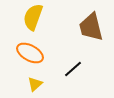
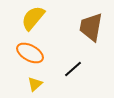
yellow semicircle: moved 1 px down; rotated 20 degrees clockwise
brown trapezoid: rotated 24 degrees clockwise
